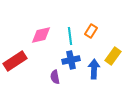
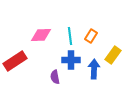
orange rectangle: moved 5 px down
pink diamond: rotated 10 degrees clockwise
yellow rectangle: moved 1 px up
blue cross: rotated 12 degrees clockwise
